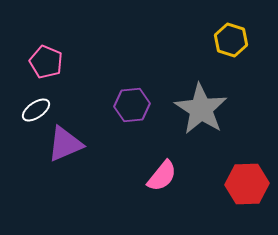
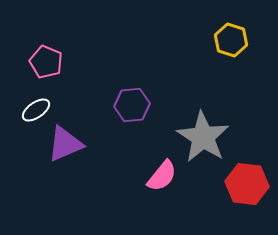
gray star: moved 2 px right, 28 px down
red hexagon: rotated 9 degrees clockwise
